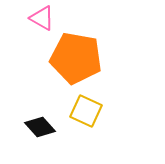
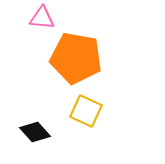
pink triangle: rotated 24 degrees counterclockwise
black diamond: moved 5 px left, 5 px down
